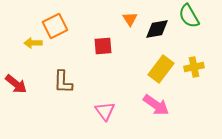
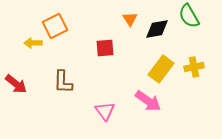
red square: moved 2 px right, 2 px down
pink arrow: moved 8 px left, 4 px up
